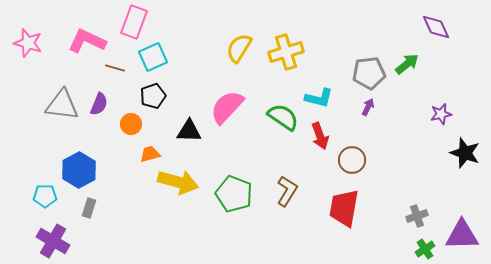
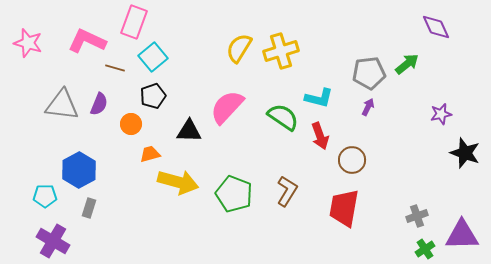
yellow cross: moved 5 px left, 1 px up
cyan square: rotated 16 degrees counterclockwise
